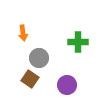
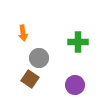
purple circle: moved 8 px right
